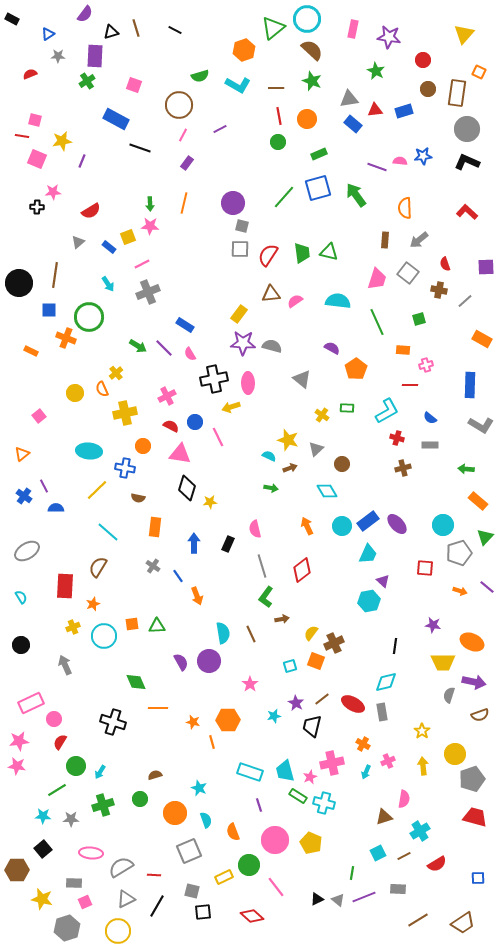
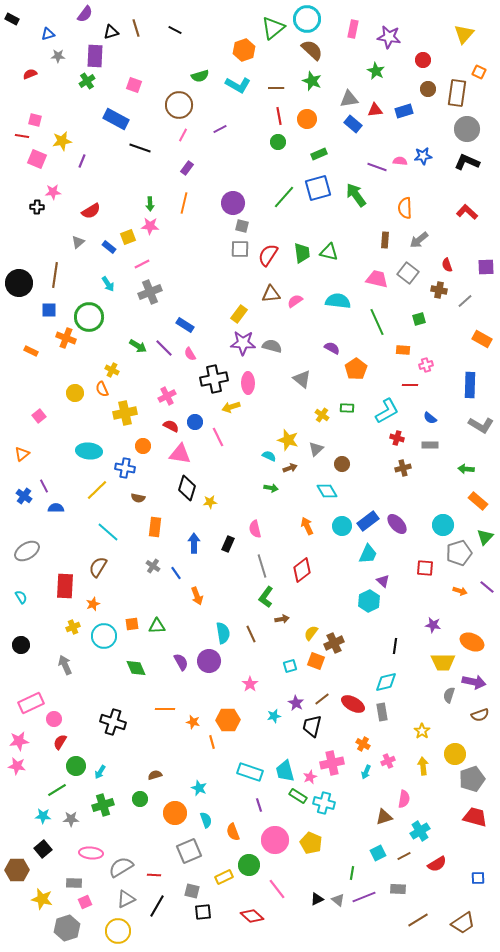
blue triangle at (48, 34): rotated 16 degrees clockwise
purple rectangle at (187, 163): moved 5 px down
red semicircle at (445, 264): moved 2 px right, 1 px down
pink trapezoid at (377, 279): rotated 95 degrees counterclockwise
gray cross at (148, 292): moved 2 px right
yellow cross at (116, 373): moved 4 px left, 3 px up; rotated 24 degrees counterclockwise
blue line at (178, 576): moved 2 px left, 3 px up
cyan hexagon at (369, 601): rotated 15 degrees counterclockwise
green diamond at (136, 682): moved 14 px up
orange line at (158, 708): moved 7 px right, 1 px down
pink line at (276, 887): moved 1 px right, 2 px down
